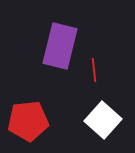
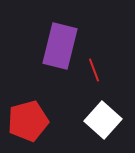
red line: rotated 15 degrees counterclockwise
red pentagon: rotated 9 degrees counterclockwise
